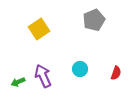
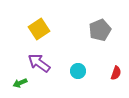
gray pentagon: moved 6 px right, 10 px down
cyan circle: moved 2 px left, 2 px down
purple arrow: moved 4 px left, 13 px up; rotated 30 degrees counterclockwise
green arrow: moved 2 px right, 1 px down
